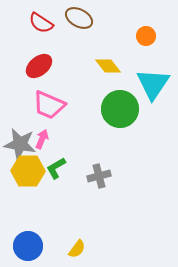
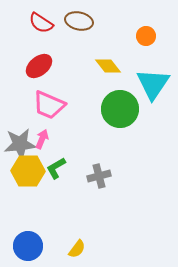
brown ellipse: moved 3 px down; rotated 16 degrees counterclockwise
gray star: rotated 16 degrees counterclockwise
